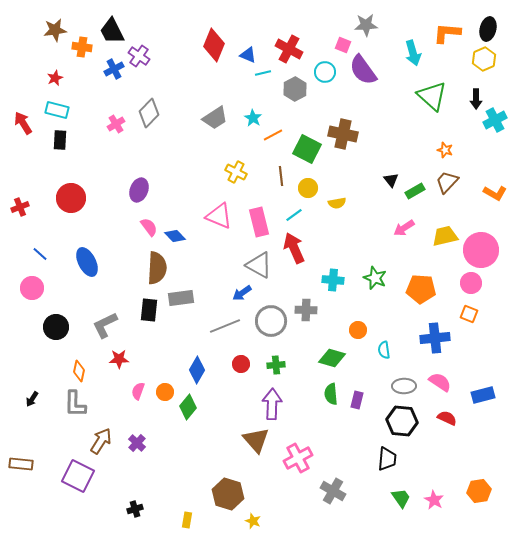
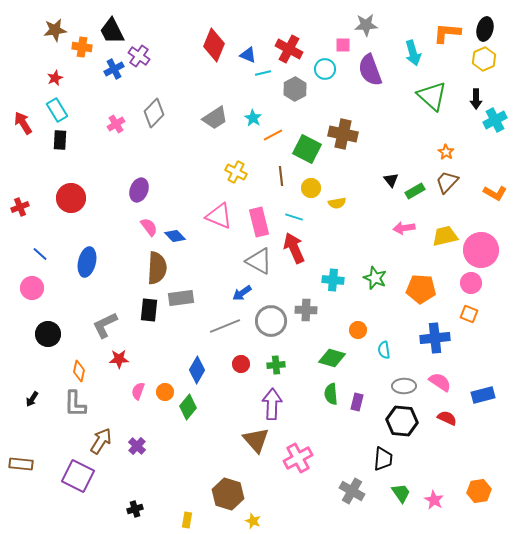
black ellipse at (488, 29): moved 3 px left
pink square at (343, 45): rotated 21 degrees counterclockwise
purple semicircle at (363, 70): moved 7 px right; rotated 16 degrees clockwise
cyan circle at (325, 72): moved 3 px up
cyan rectangle at (57, 110): rotated 45 degrees clockwise
gray diamond at (149, 113): moved 5 px right
orange star at (445, 150): moved 1 px right, 2 px down; rotated 14 degrees clockwise
yellow circle at (308, 188): moved 3 px right
cyan line at (294, 215): moved 2 px down; rotated 54 degrees clockwise
pink arrow at (404, 228): rotated 25 degrees clockwise
blue ellipse at (87, 262): rotated 40 degrees clockwise
gray triangle at (259, 265): moved 4 px up
black circle at (56, 327): moved 8 px left, 7 px down
purple rectangle at (357, 400): moved 2 px down
purple cross at (137, 443): moved 3 px down
black trapezoid at (387, 459): moved 4 px left
gray cross at (333, 491): moved 19 px right
green trapezoid at (401, 498): moved 5 px up
